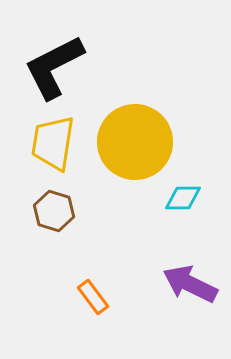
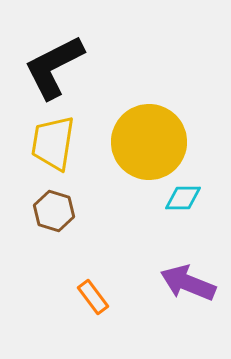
yellow circle: moved 14 px right
purple arrow: moved 2 px left, 1 px up; rotated 4 degrees counterclockwise
